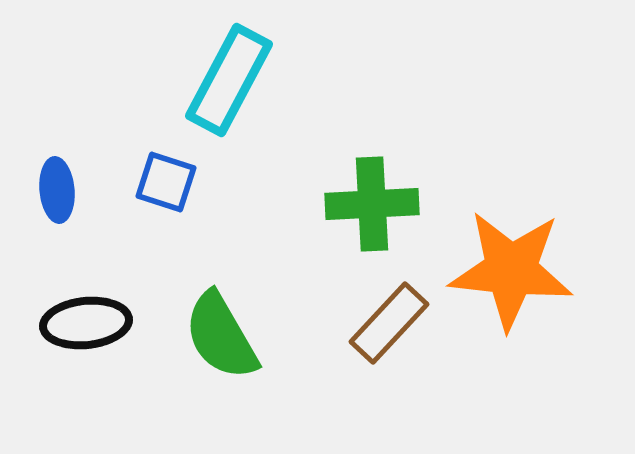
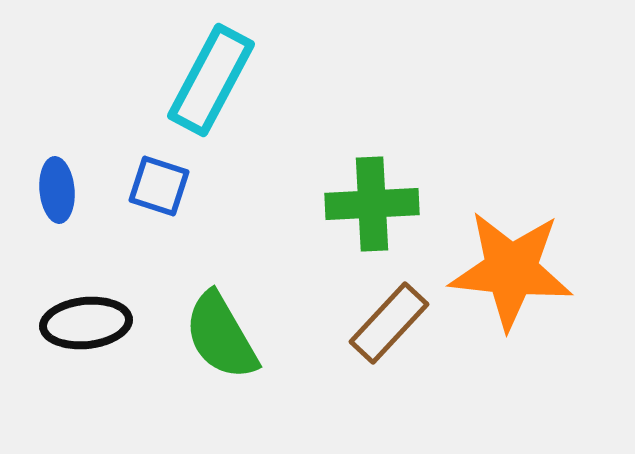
cyan rectangle: moved 18 px left
blue square: moved 7 px left, 4 px down
